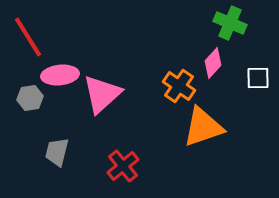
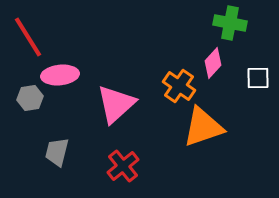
green cross: rotated 12 degrees counterclockwise
pink triangle: moved 14 px right, 10 px down
